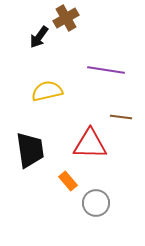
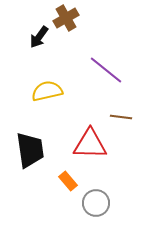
purple line: rotated 30 degrees clockwise
